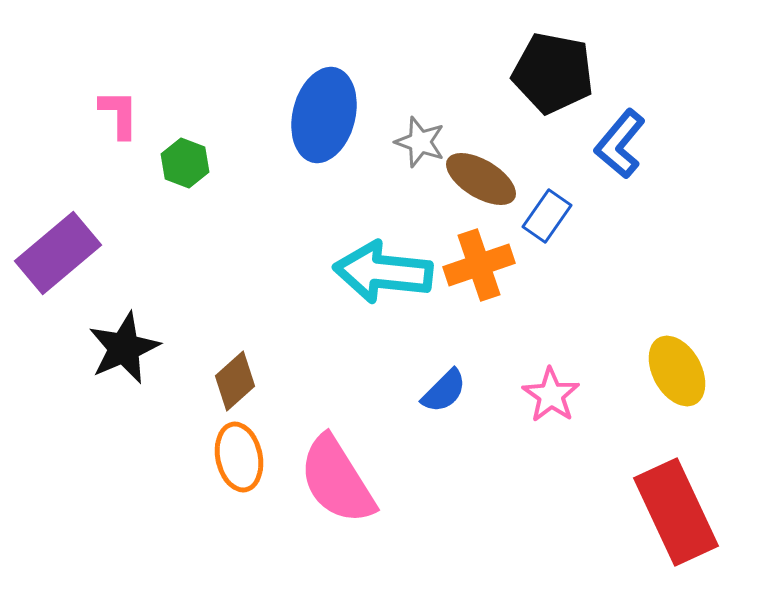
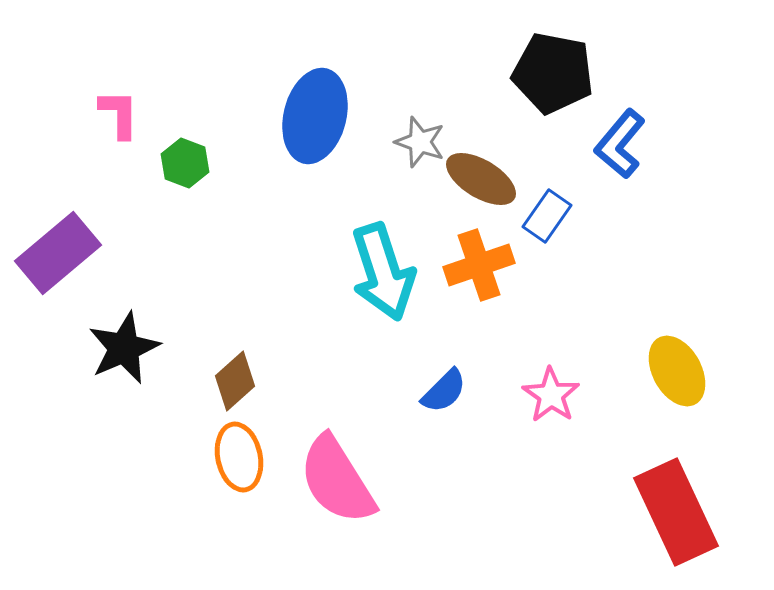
blue ellipse: moved 9 px left, 1 px down
cyan arrow: rotated 114 degrees counterclockwise
